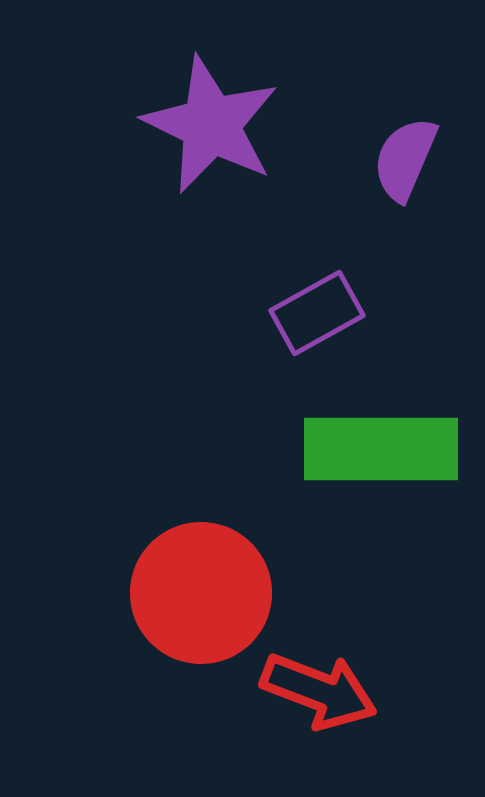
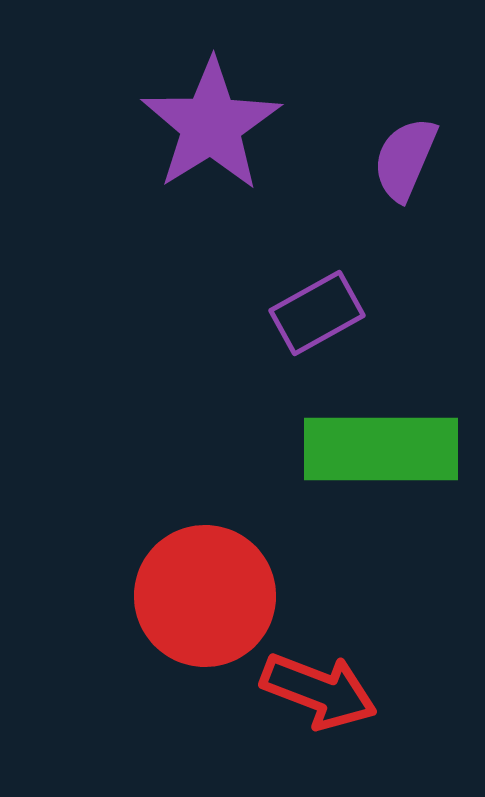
purple star: rotated 14 degrees clockwise
red circle: moved 4 px right, 3 px down
